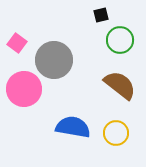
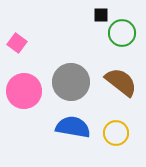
black square: rotated 14 degrees clockwise
green circle: moved 2 px right, 7 px up
gray circle: moved 17 px right, 22 px down
brown semicircle: moved 1 px right, 3 px up
pink circle: moved 2 px down
